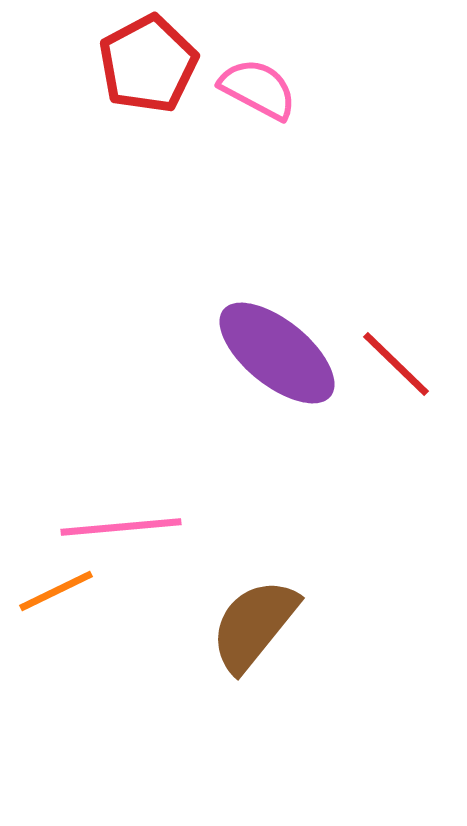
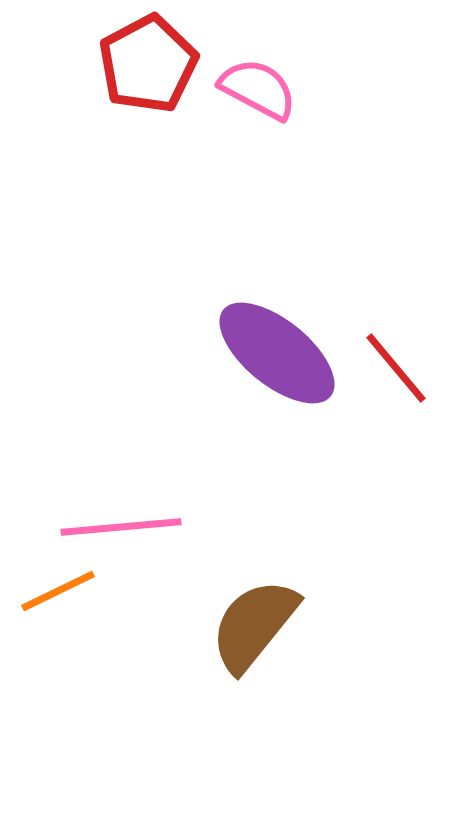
red line: moved 4 px down; rotated 6 degrees clockwise
orange line: moved 2 px right
